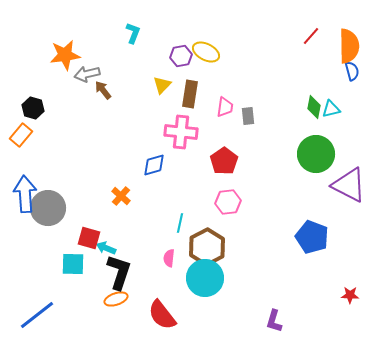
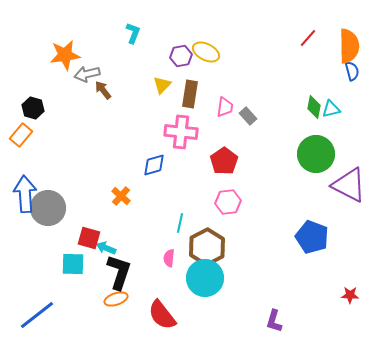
red line: moved 3 px left, 2 px down
gray rectangle: rotated 36 degrees counterclockwise
